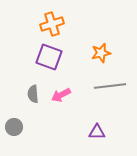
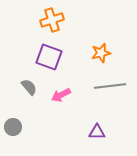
orange cross: moved 4 px up
gray semicircle: moved 4 px left, 7 px up; rotated 144 degrees clockwise
gray circle: moved 1 px left
